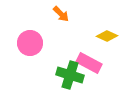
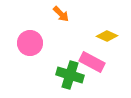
pink rectangle: moved 3 px right, 1 px up
